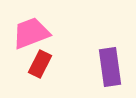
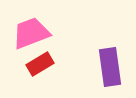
red rectangle: rotated 32 degrees clockwise
